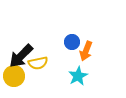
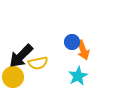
orange arrow: moved 3 px left, 1 px up; rotated 42 degrees counterclockwise
yellow circle: moved 1 px left, 1 px down
